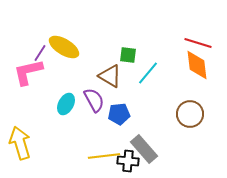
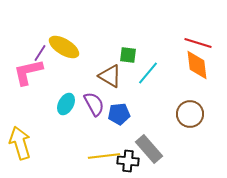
purple semicircle: moved 4 px down
gray rectangle: moved 5 px right
